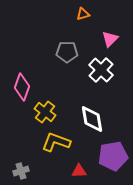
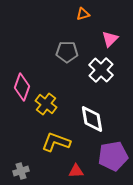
yellow cross: moved 1 px right, 8 px up
red triangle: moved 3 px left
